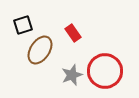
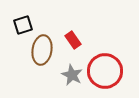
red rectangle: moved 7 px down
brown ellipse: moved 2 px right; rotated 24 degrees counterclockwise
gray star: rotated 25 degrees counterclockwise
